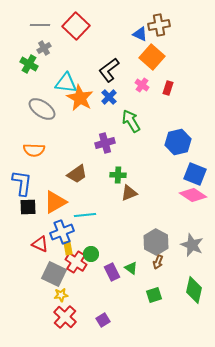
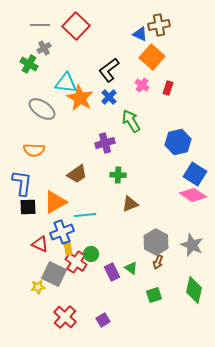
blue square at (195, 174): rotated 10 degrees clockwise
brown triangle at (129, 193): moved 1 px right, 11 px down
yellow star at (61, 295): moved 23 px left, 8 px up
